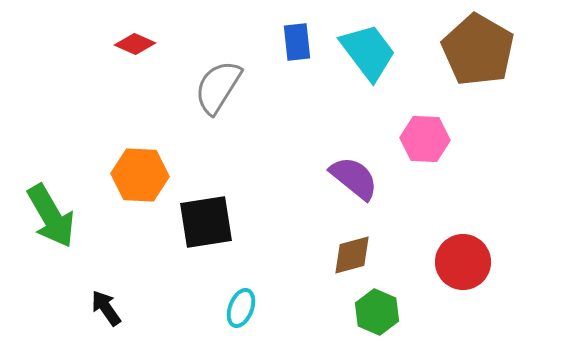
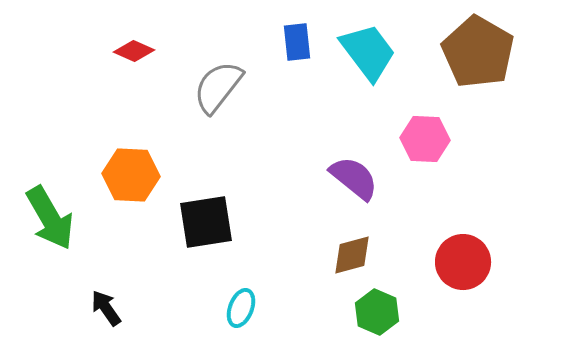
red diamond: moved 1 px left, 7 px down
brown pentagon: moved 2 px down
gray semicircle: rotated 6 degrees clockwise
orange hexagon: moved 9 px left
green arrow: moved 1 px left, 2 px down
